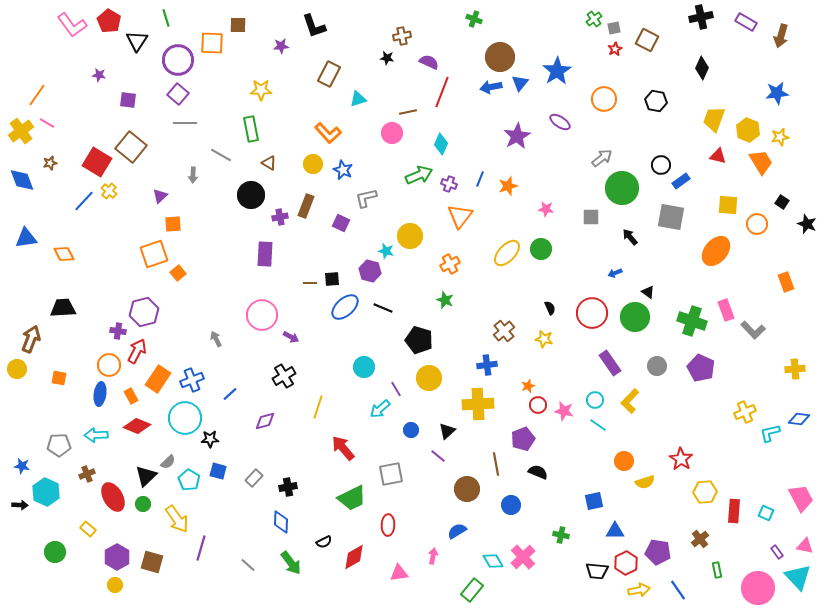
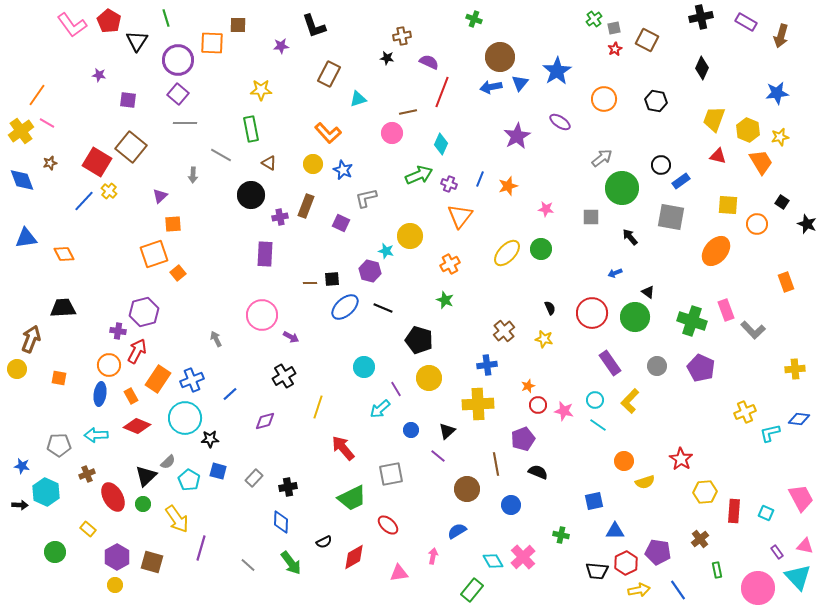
red ellipse at (388, 525): rotated 50 degrees counterclockwise
